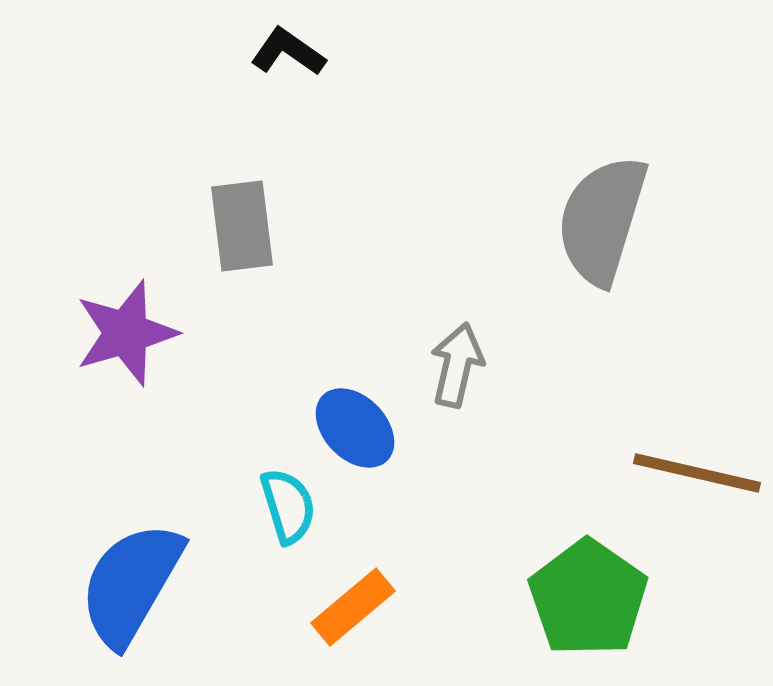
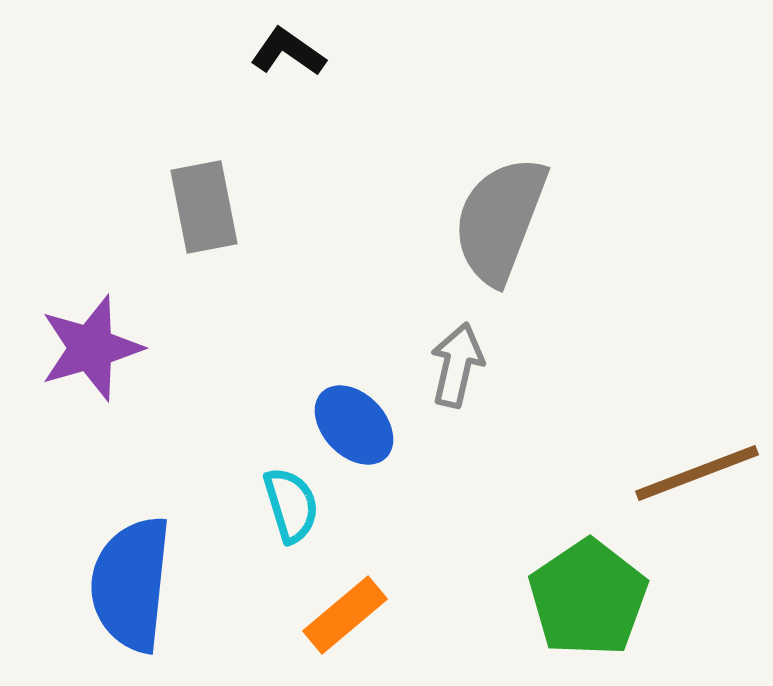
gray semicircle: moved 102 px left; rotated 4 degrees clockwise
gray rectangle: moved 38 px left, 19 px up; rotated 4 degrees counterclockwise
purple star: moved 35 px left, 15 px down
blue ellipse: moved 1 px left, 3 px up
brown line: rotated 34 degrees counterclockwise
cyan semicircle: moved 3 px right, 1 px up
blue semicircle: rotated 24 degrees counterclockwise
green pentagon: rotated 3 degrees clockwise
orange rectangle: moved 8 px left, 8 px down
